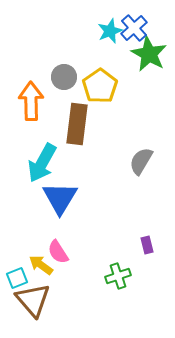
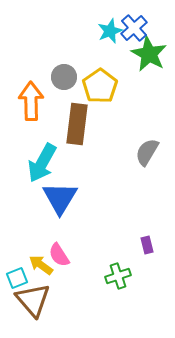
gray semicircle: moved 6 px right, 9 px up
pink semicircle: moved 1 px right, 3 px down
